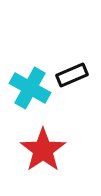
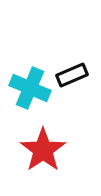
cyan cross: rotated 6 degrees counterclockwise
